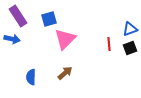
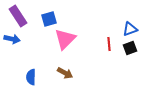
brown arrow: rotated 70 degrees clockwise
